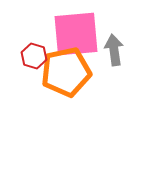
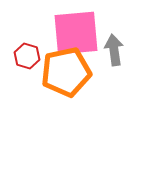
pink square: moved 1 px up
red hexagon: moved 7 px left
